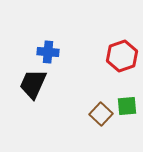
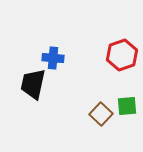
blue cross: moved 5 px right, 6 px down
red hexagon: moved 1 px up
black trapezoid: rotated 12 degrees counterclockwise
